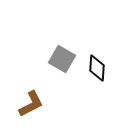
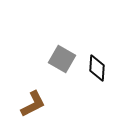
brown L-shape: moved 2 px right
